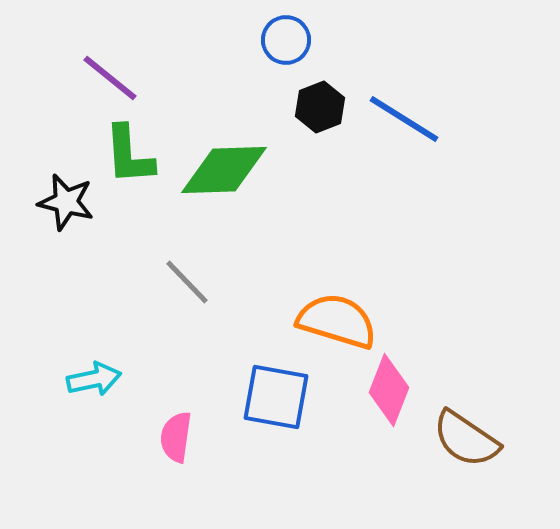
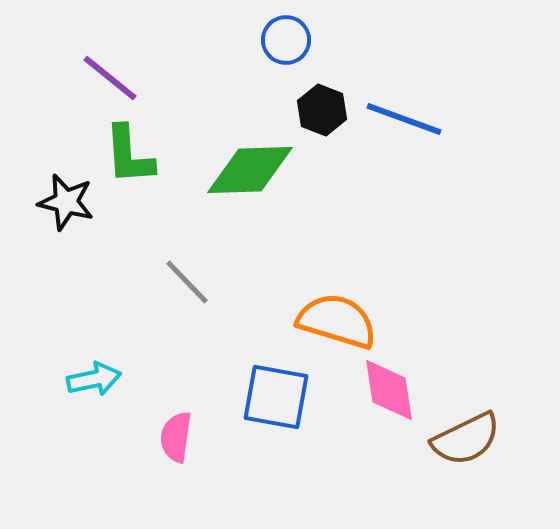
black hexagon: moved 2 px right, 3 px down; rotated 18 degrees counterclockwise
blue line: rotated 12 degrees counterclockwise
green diamond: moved 26 px right
pink diamond: rotated 30 degrees counterclockwise
brown semicircle: rotated 60 degrees counterclockwise
